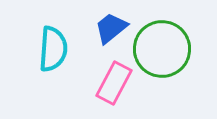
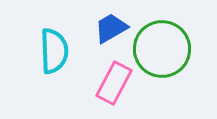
blue trapezoid: rotated 9 degrees clockwise
cyan semicircle: moved 1 px right, 2 px down; rotated 6 degrees counterclockwise
